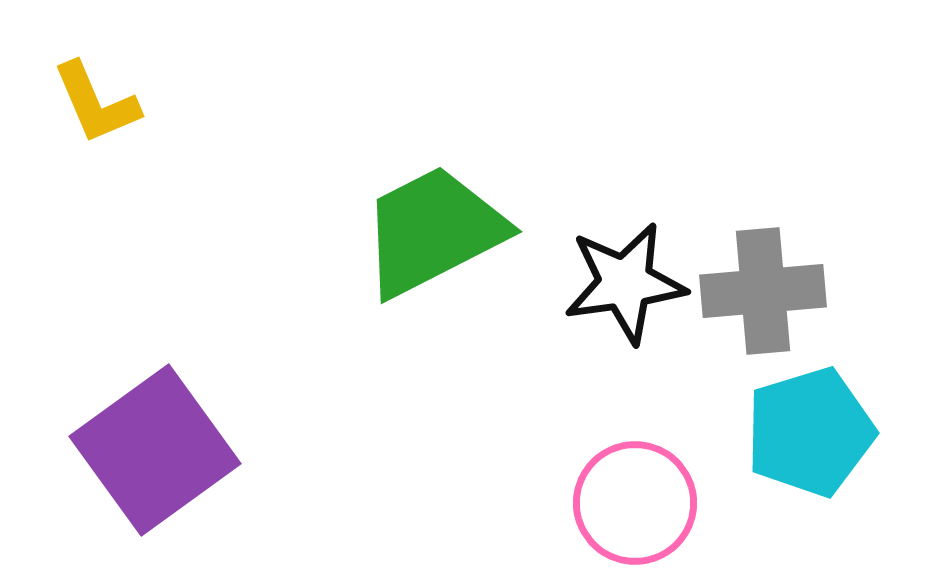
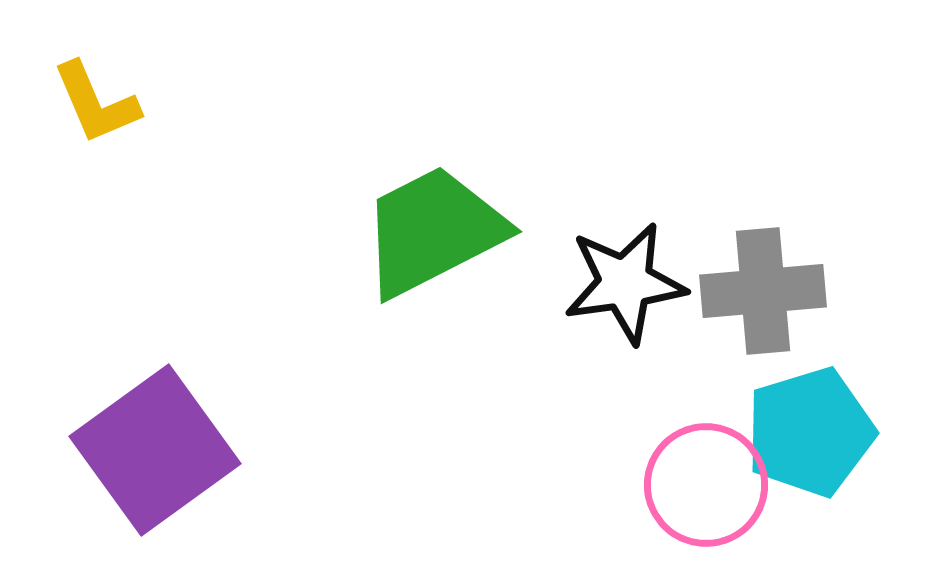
pink circle: moved 71 px right, 18 px up
